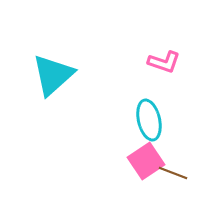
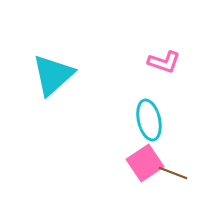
pink square: moved 1 px left, 2 px down
